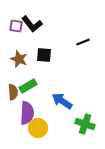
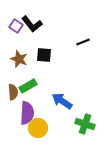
purple square: rotated 24 degrees clockwise
